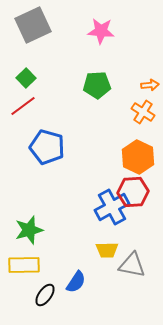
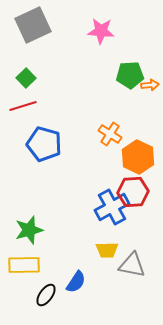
green pentagon: moved 33 px right, 10 px up
red line: rotated 20 degrees clockwise
orange cross: moved 33 px left, 22 px down
blue pentagon: moved 3 px left, 3 px up
black ellipse: moved 1 px right
